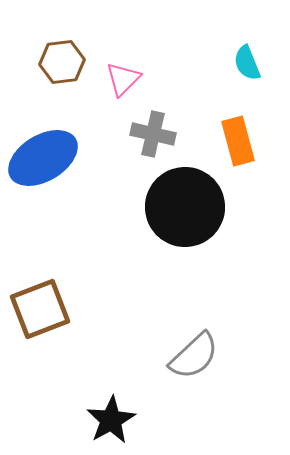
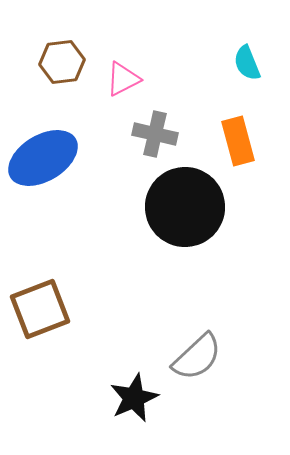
pink triangle: rotated 18 degrees clockwise
gray cross: moved 2 px right
gray semicircle: moved 3 px right, 1 px down
black star: moved 23 px right, 22 px up; rotated 6 degrees clockwise
